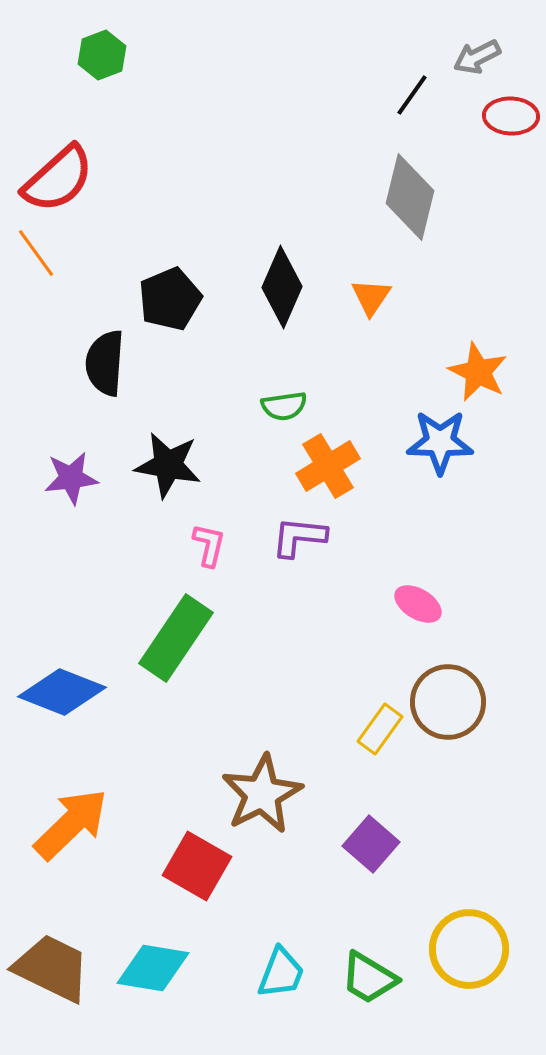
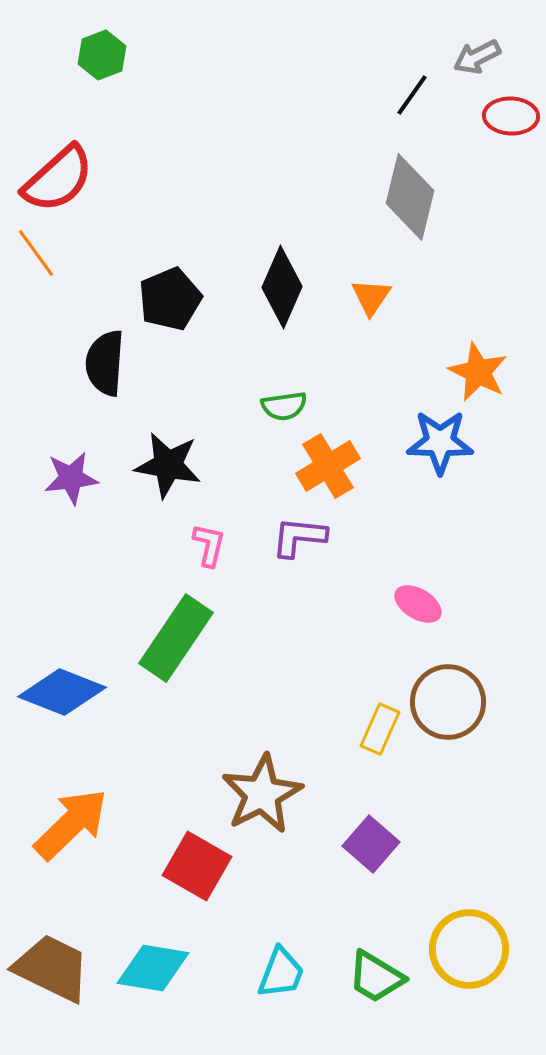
yellow rectangle: rotated 12 degrees counterclockwise
green trapezoid: moved 7 px right, 1 px up
